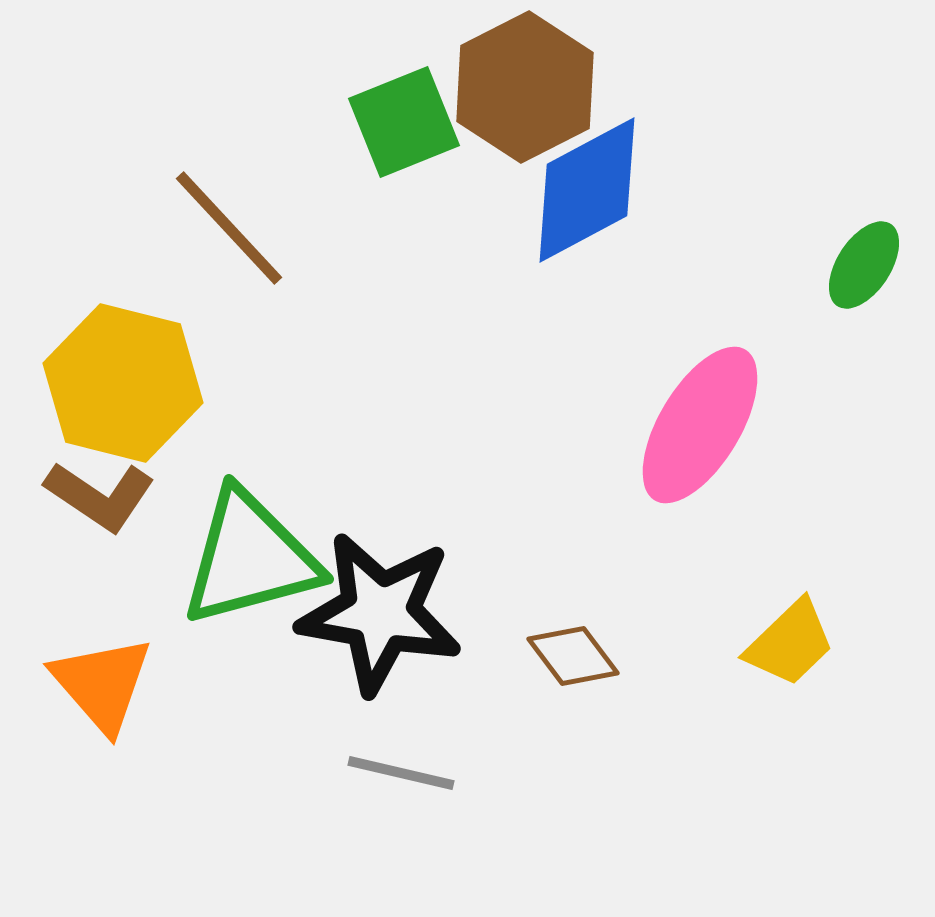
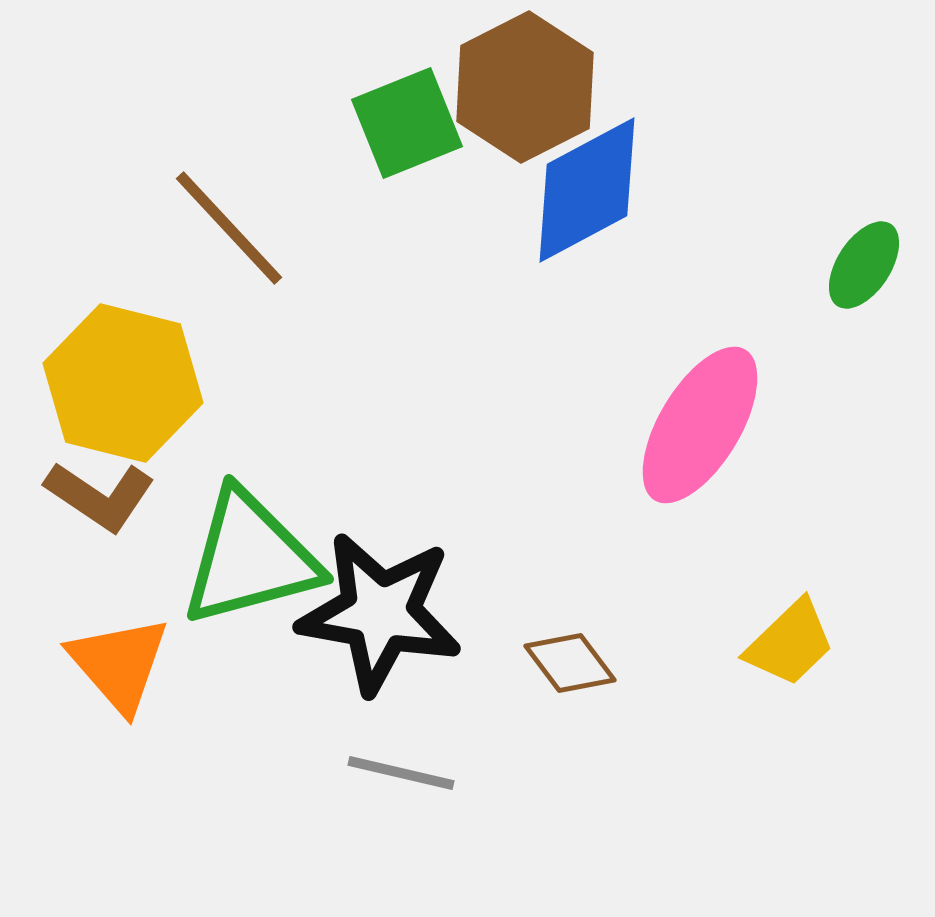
green square: moved 3 px right, 1 px down
brown diamond: moved 3 px left, 7 px down
orange triangle: moved 17 px right, 20 px up
